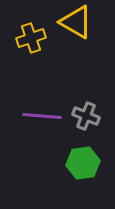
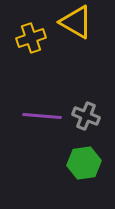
green hexagon: moved 1 px right
